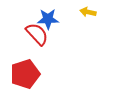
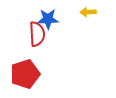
yellow arrow: rotated 14 degrees counterclockwise
red semicircle: rotated 40 degrees clockwise
